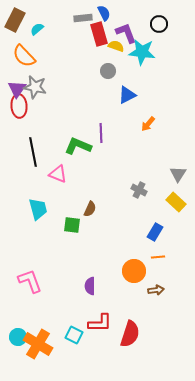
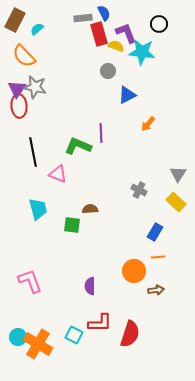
brown semicircle: rotated 119 degrees counterclockwise
